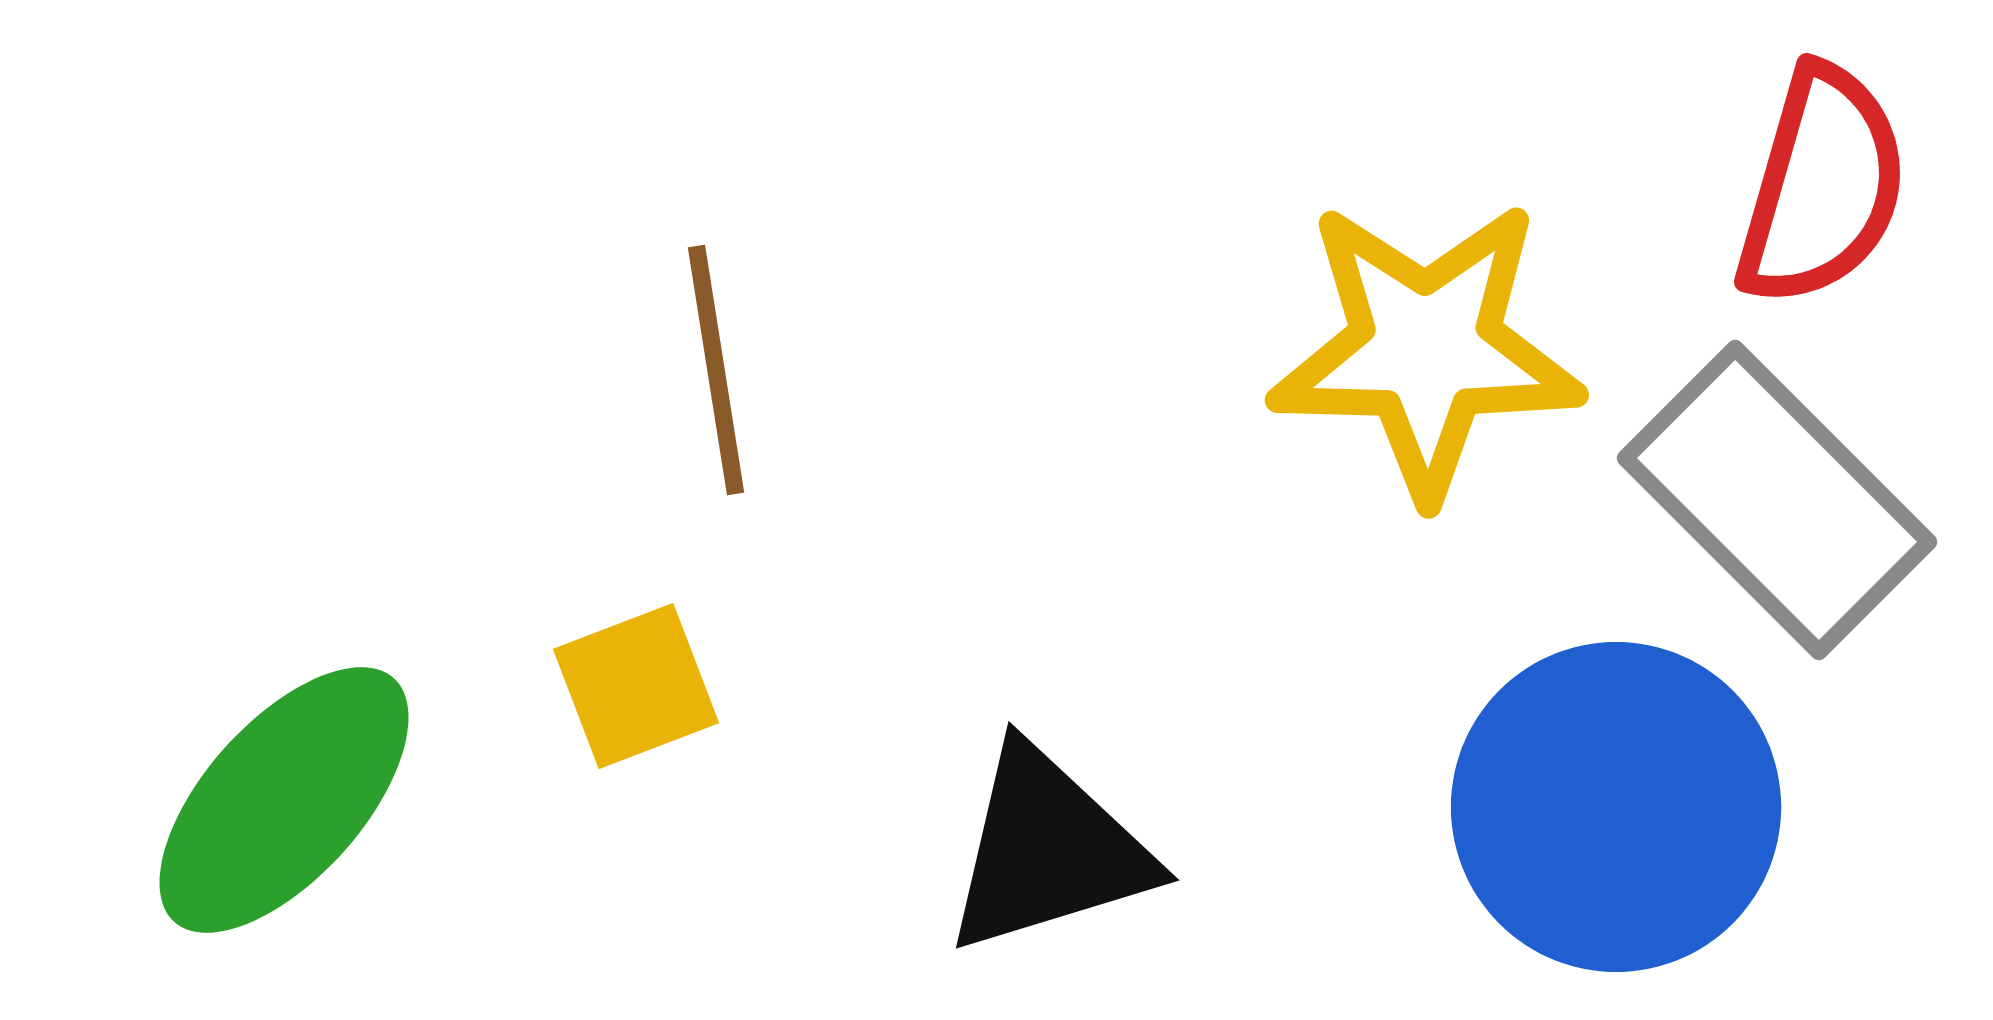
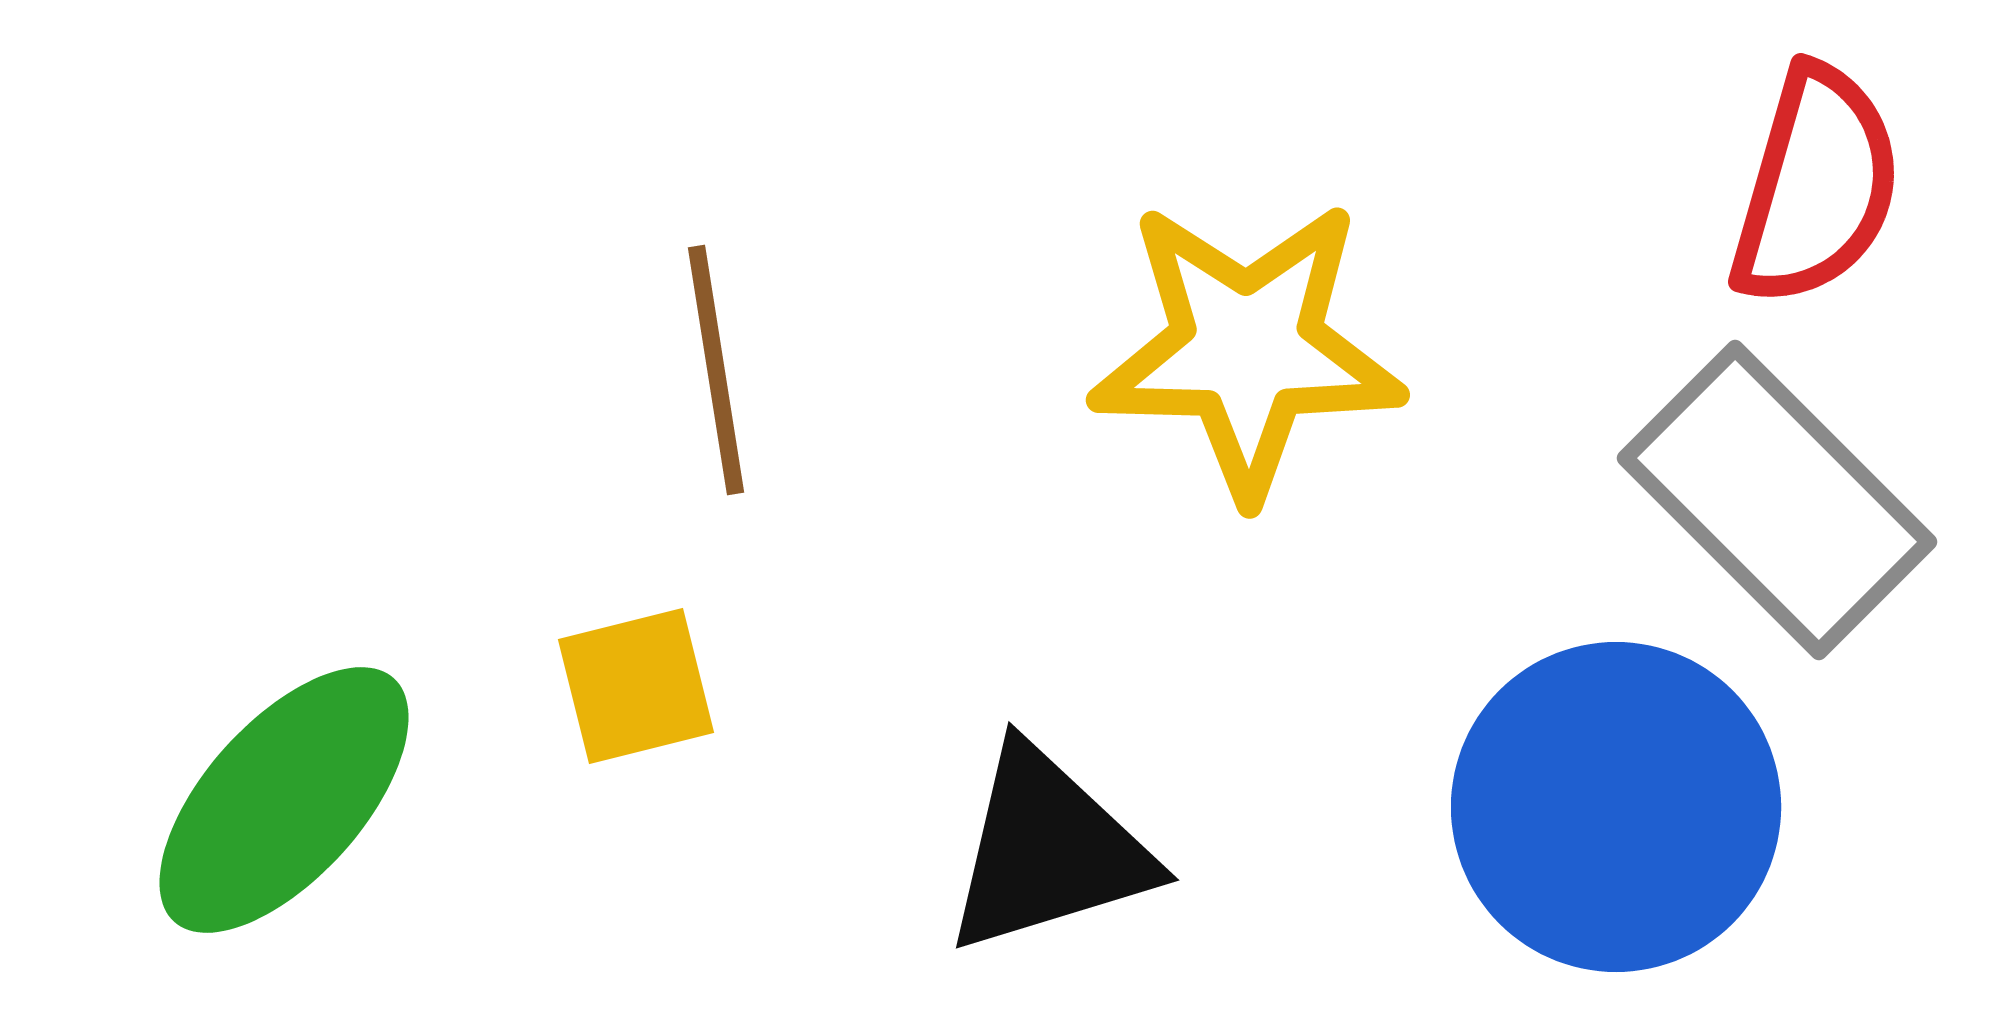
red semicircle: moved 6 px left
yellow star: moved 179 px left
yellow square: rotated 7 degrees clockwise
